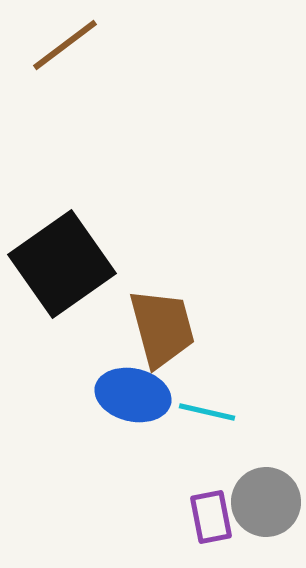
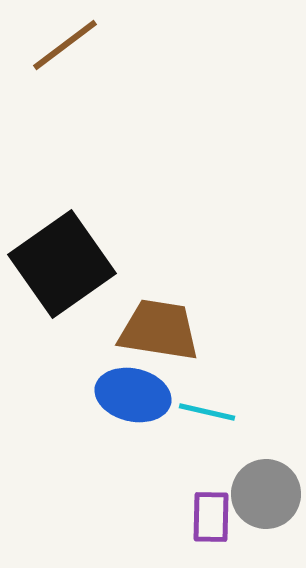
brown trapezoid: moved 3 px left, 2 px down; rotated 66 degrees counterclockwise
gray circle: moved 8 px up
purple rectangle: rotated 12 degrees clockwise
